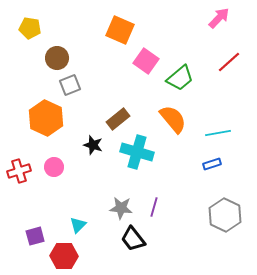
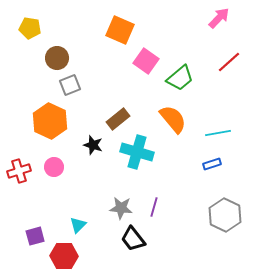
orange hexagon: moved 4 px right, 3 px down
